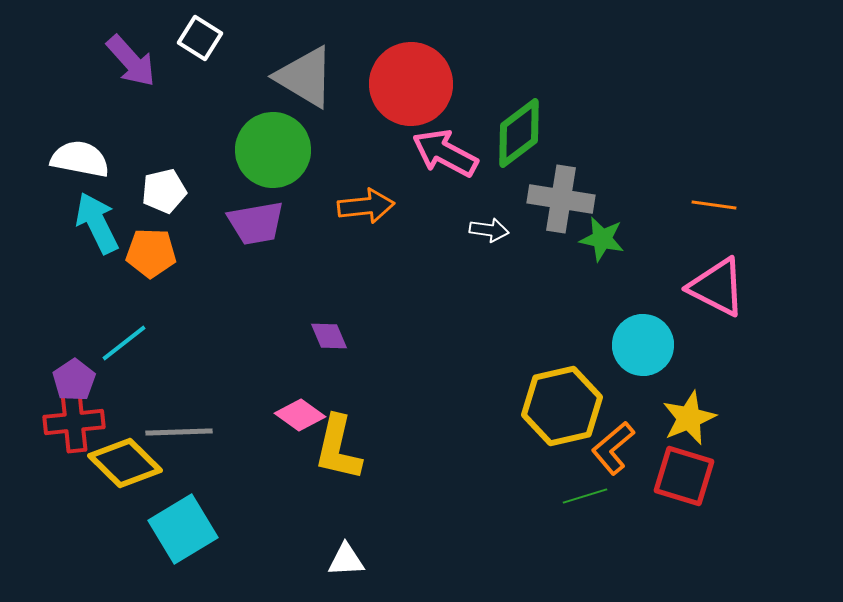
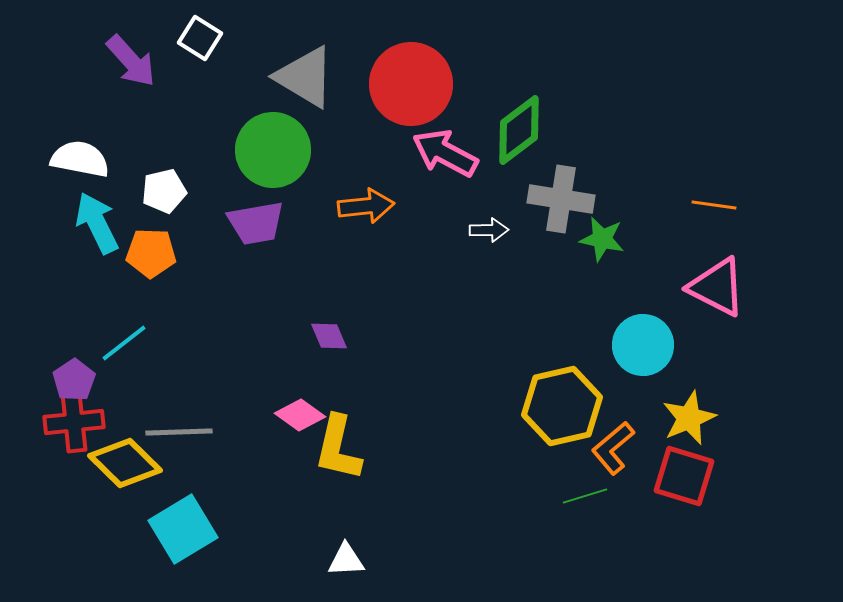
green diamond: moved 3 px up
white arrow: rotated 9 degrees counterclockwise
